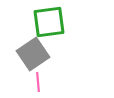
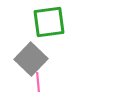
gray square: moved 2 px left, 5 px down; rotated 12 degrees counterclockwise
